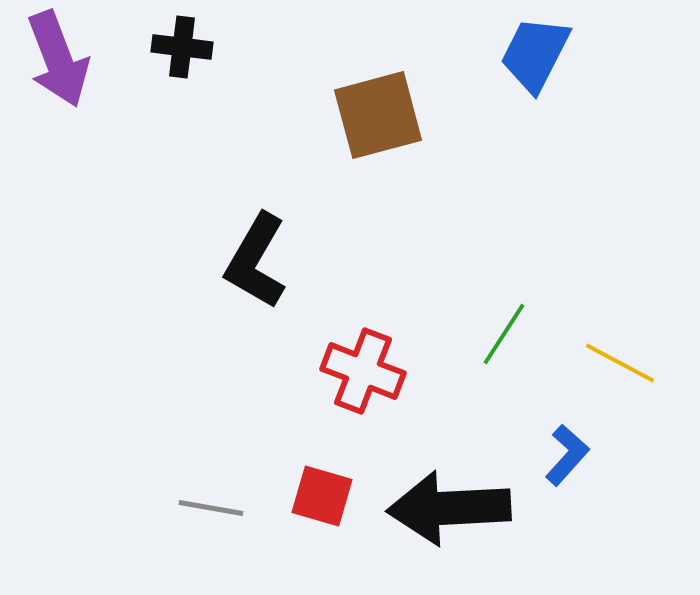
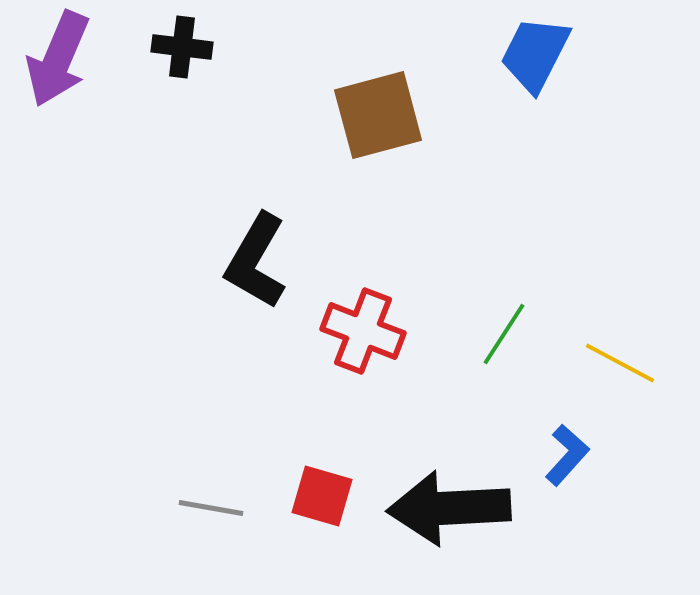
purple arrow: rotated 44 degrees clockwise
red cross: moved 40 px up
